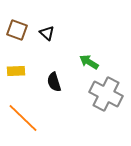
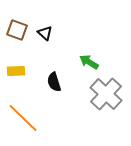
black triangle: moved 2 px left
gray cross: rotated 16 degrees clockwise
